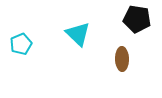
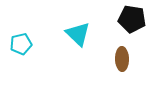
black pentagon: moved 5 px left
cyan pentagon: rotated 10 degrees clockwise
